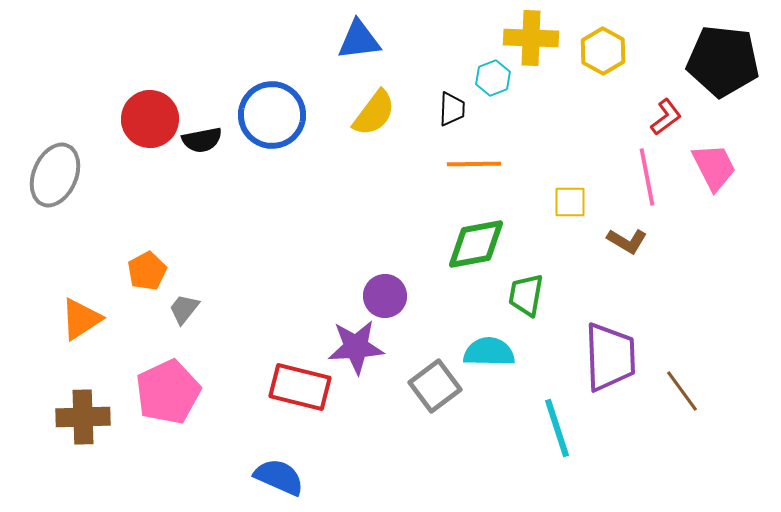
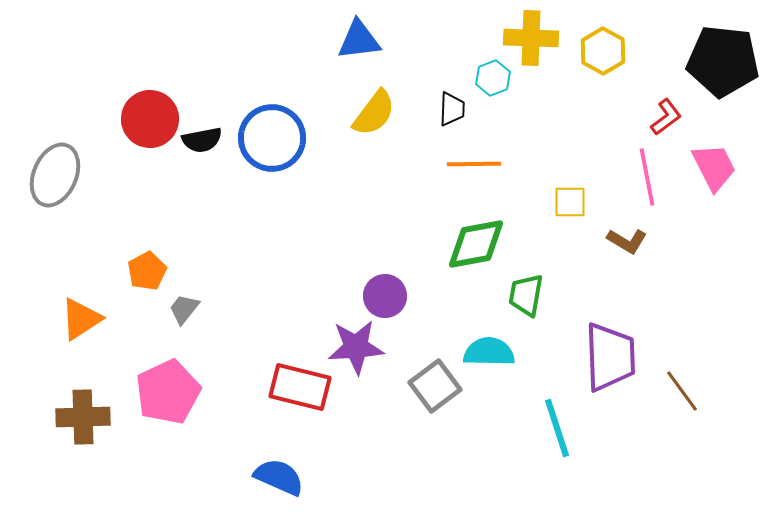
blue circle: moved 23 px down
